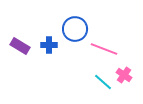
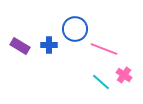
cyan line: moved 2 px left
